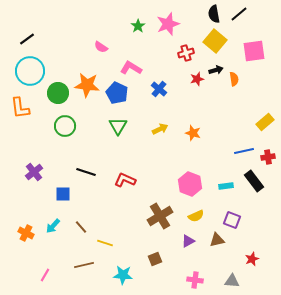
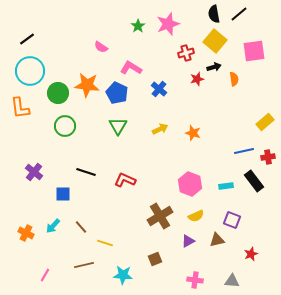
black arrow at (216, 70): moved 2 px left, 3 px up
purple cross at (34, 172): rotated 12 degrees counterclockwise
red star at (252, 259): moved 1 px left, 5 px up
